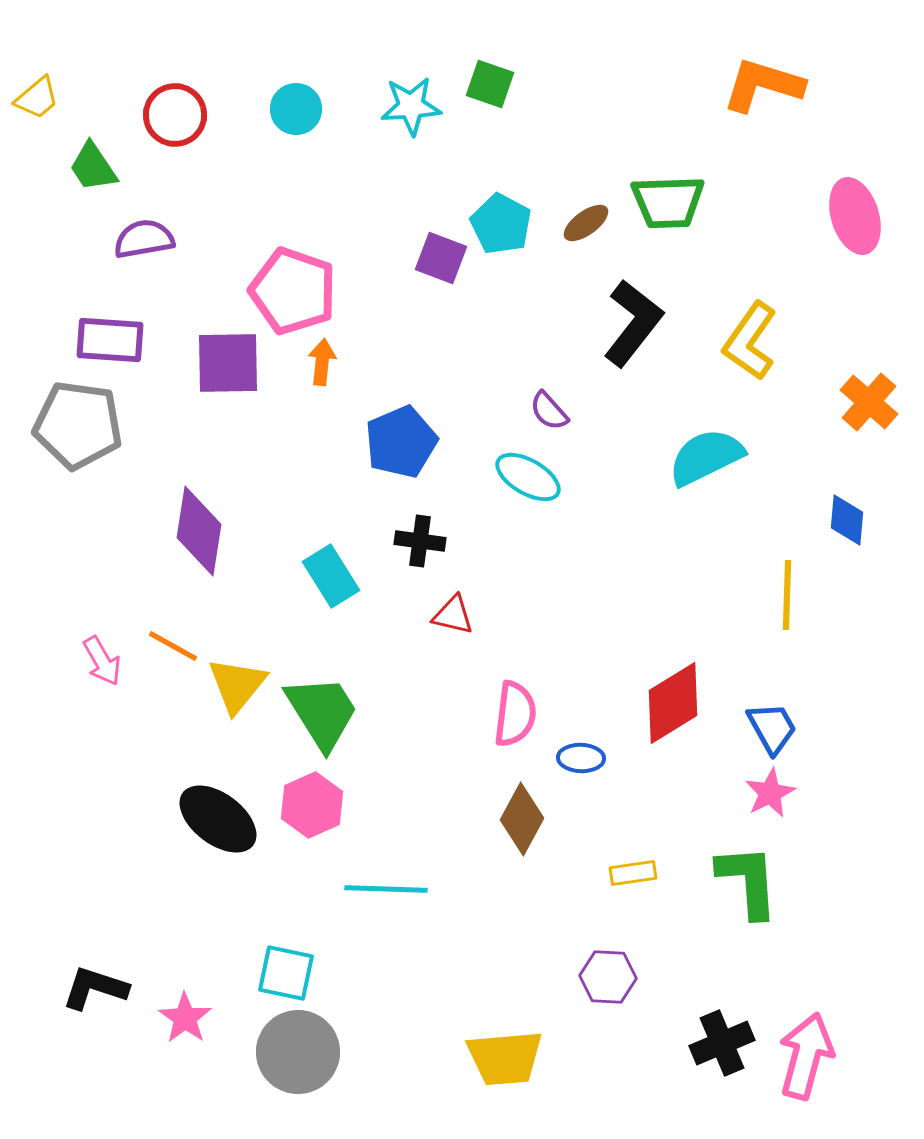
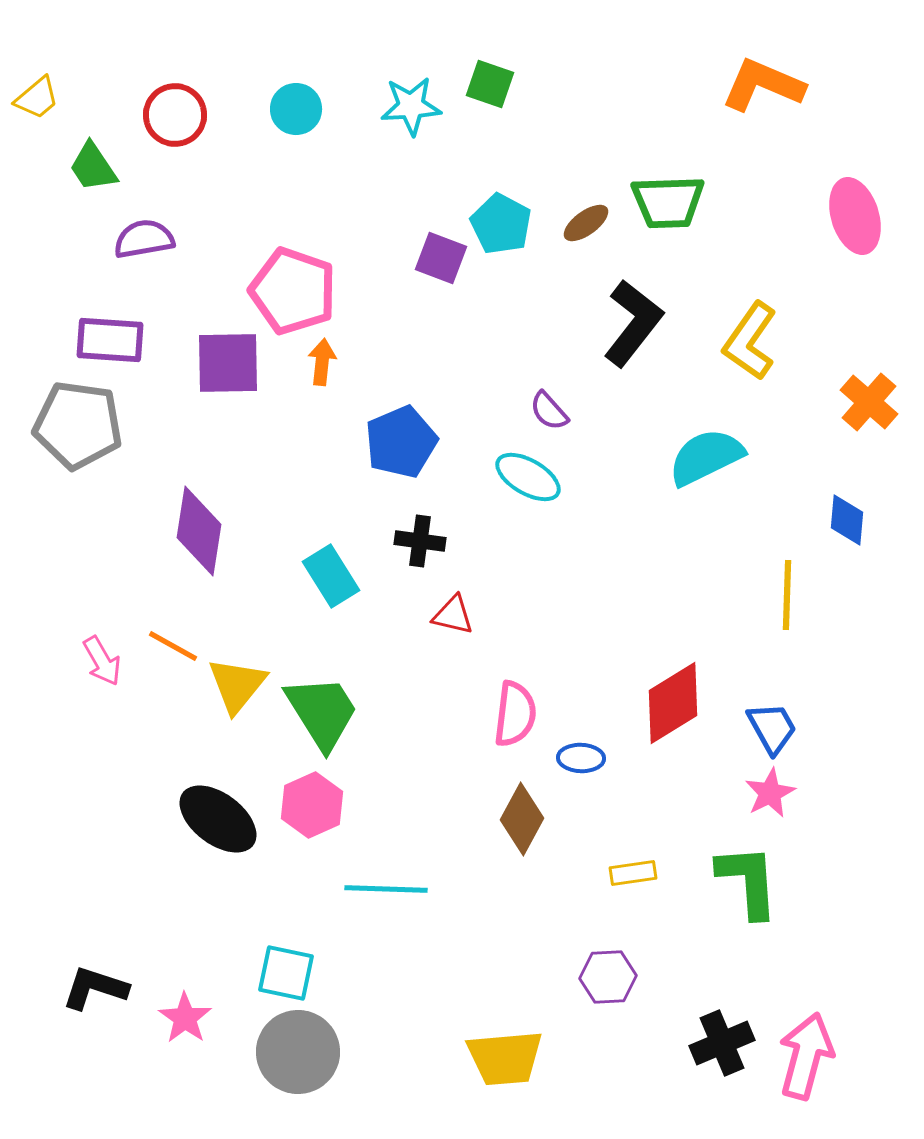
orange L-shape at (763, 85): rotated 6 degrees clockwise
purple hexagon at (608, 977): rotated 6 degrees counterclockwise
